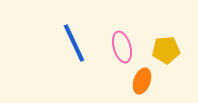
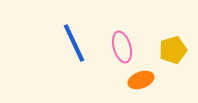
yellow pentagon: moved 7 px right; rotated 12 degrees counterclockwise
orange ellipse: moved 1 px left, 1 px up; rotated 50 degrees clockwise
